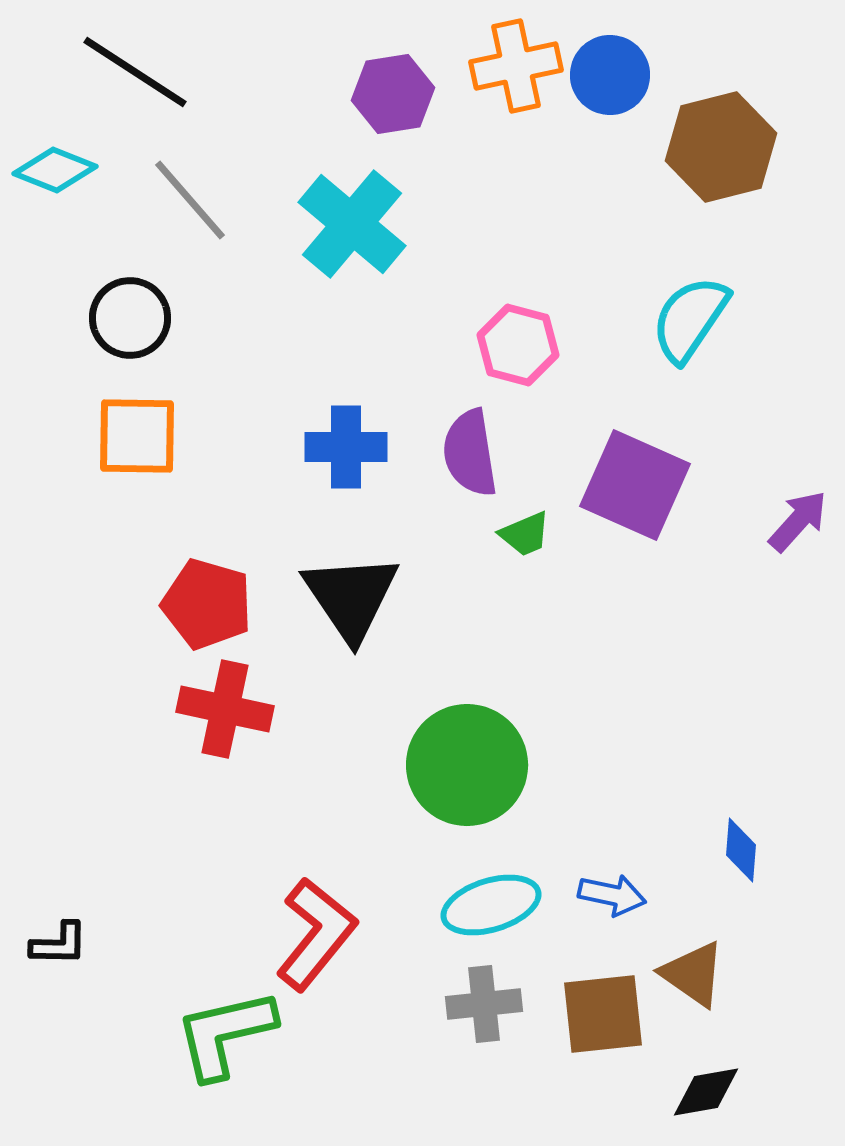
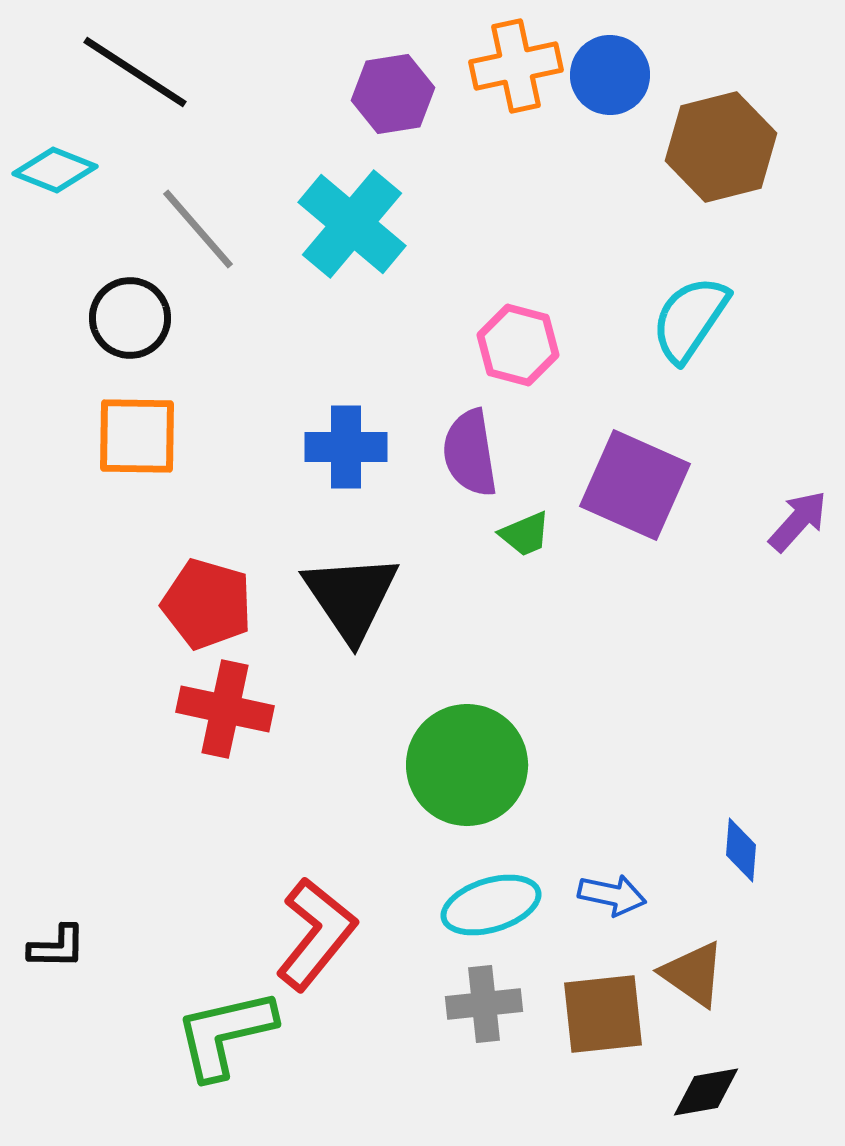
gray line: moved 8 px right, 29 px down
black L-shape: moved 2 px left, 3 px down
